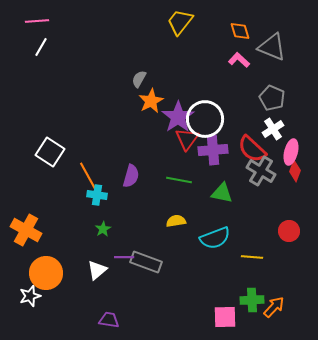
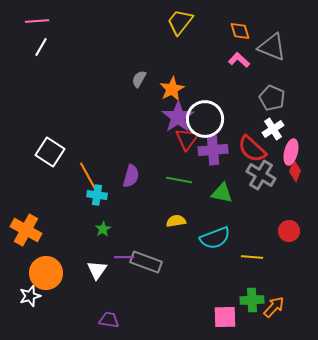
orange star: moved 21 px right, 12 px up
gray cross: moved 4 px down
white triangle: rotated 15 degrees counterclockwise
